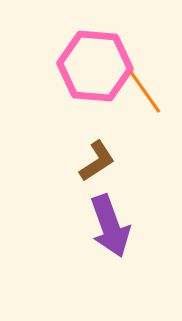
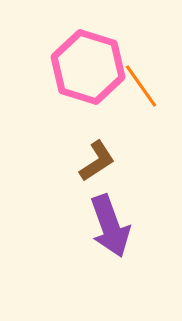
pink hexagon: moved 7 px left, 1 px down; rotated 12 degrees clockwise
orange line: moved 4 px left, 6 px up
